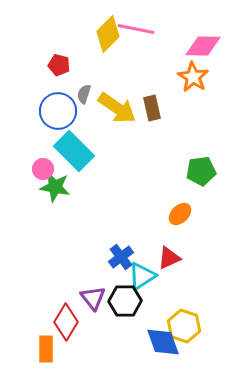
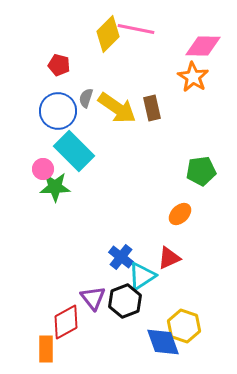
gray semicircle: moved 2 px right, 4 px down
green star: rotated 12 degrees counterclockwise
blue cross: rotated 15 degrees counterclockwise
black hexagon: rotated 20 degrees counterclockwise
red diamond: rotated 30 degrees clockwise
